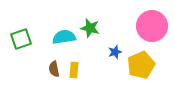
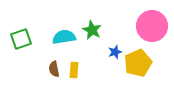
green star: moved 2 px right, 2 px down; rotated 12 degrees clockwise
yellow pentagon: moved 3 px left, 2 px up
